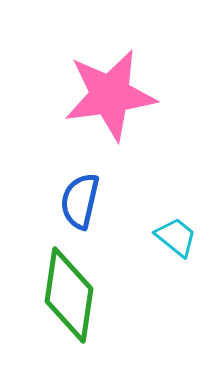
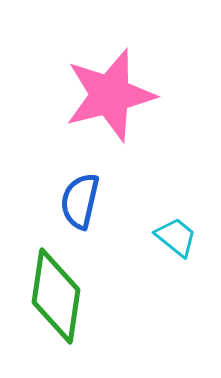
pink star: rotated 6 degrees counterclockwise
green diamond: moved 13 px left, 1 px down
